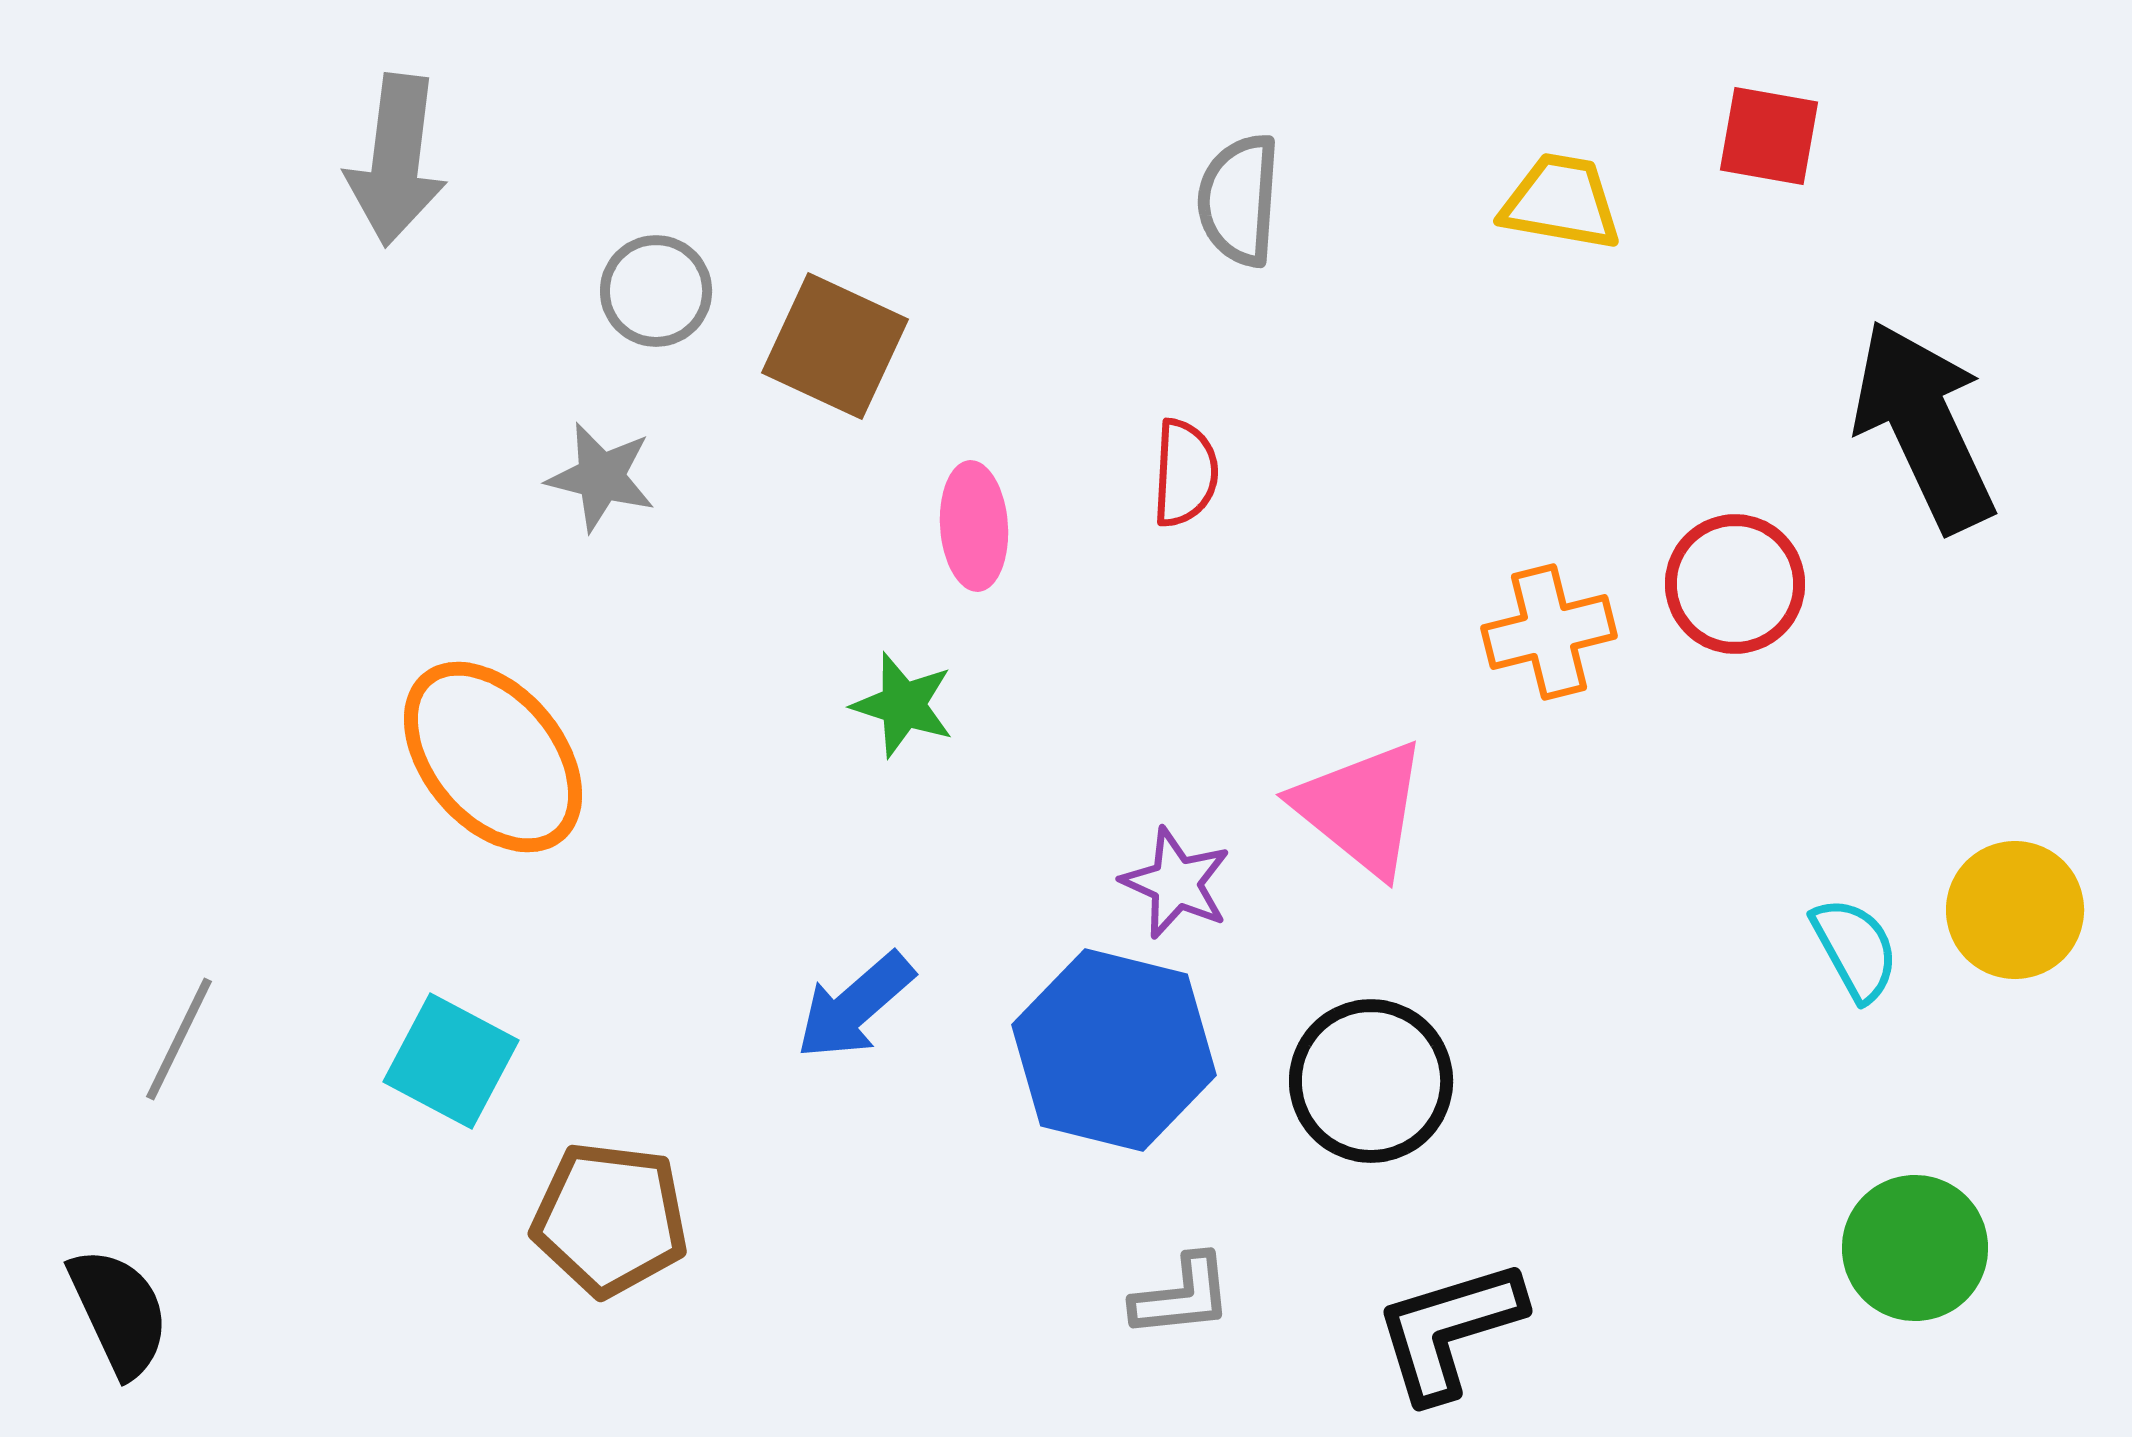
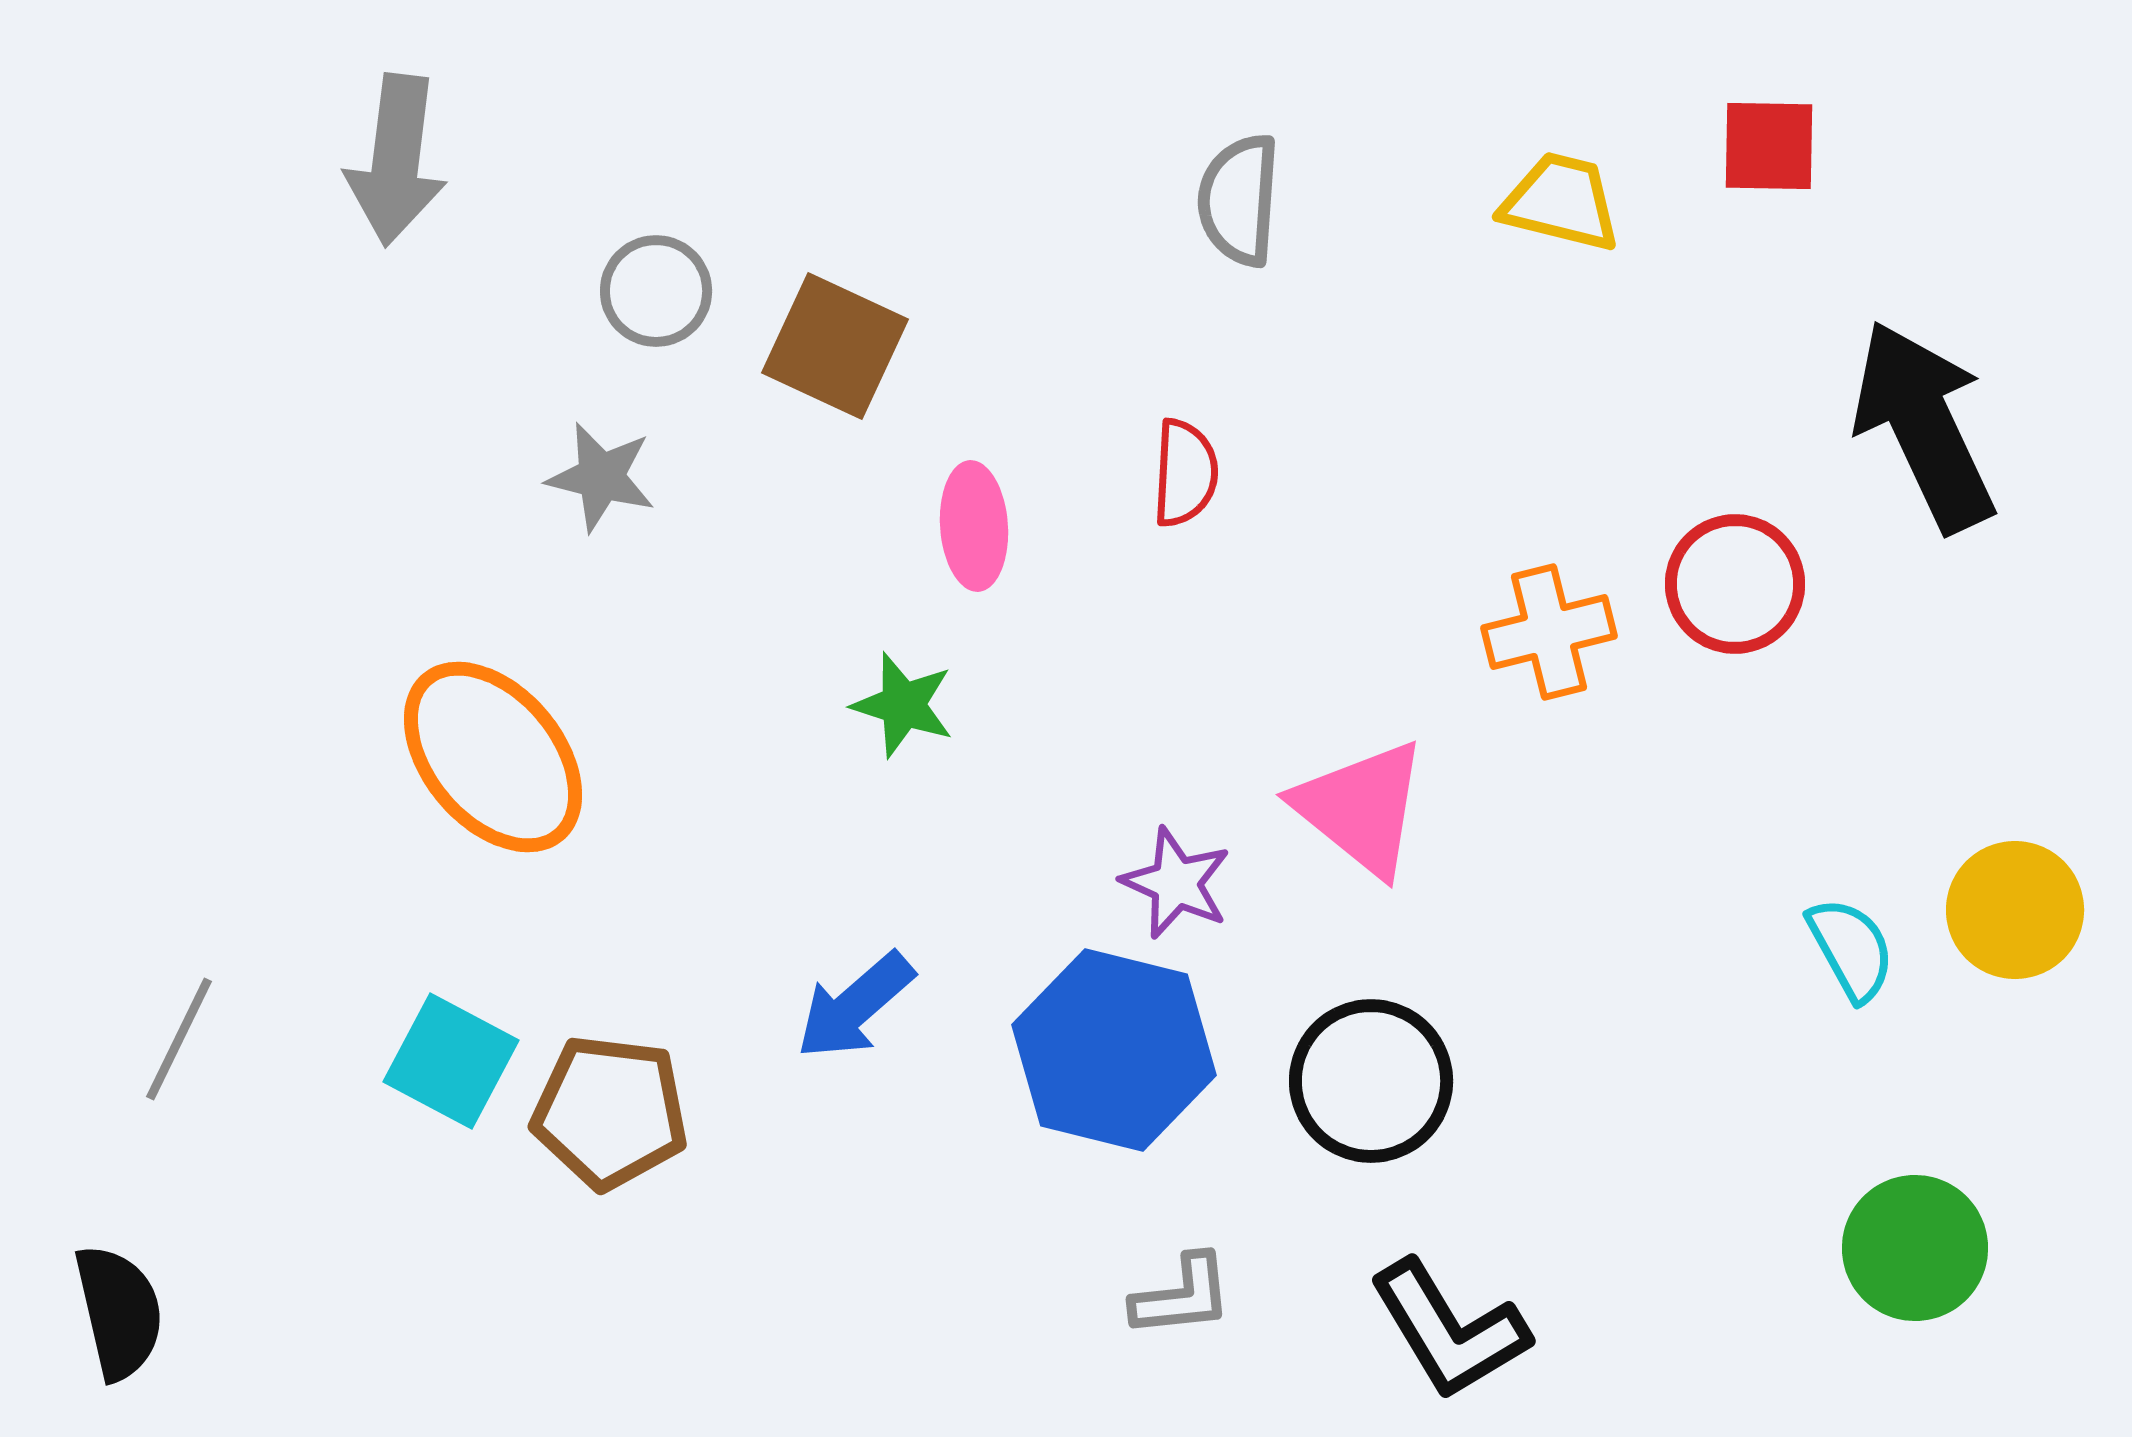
red square: moved 10 px down; rotated 9 degrees counterclockwise
yellow trapezoid: rotated 4 degrees clockwise
cyan semicircle: moved 4 px left
brown pentagon: moved 107 px up
black semicircle: rotated 12 degrees clockwise
black L-shape: rotated 104 degrees counterclockwise
